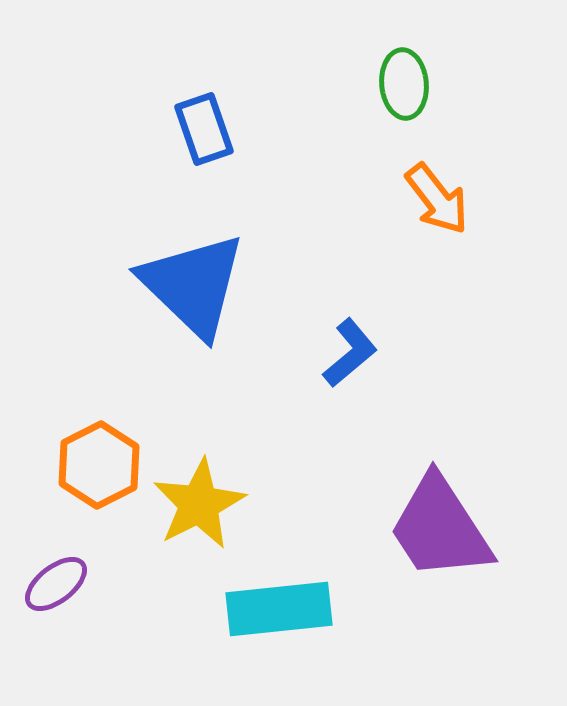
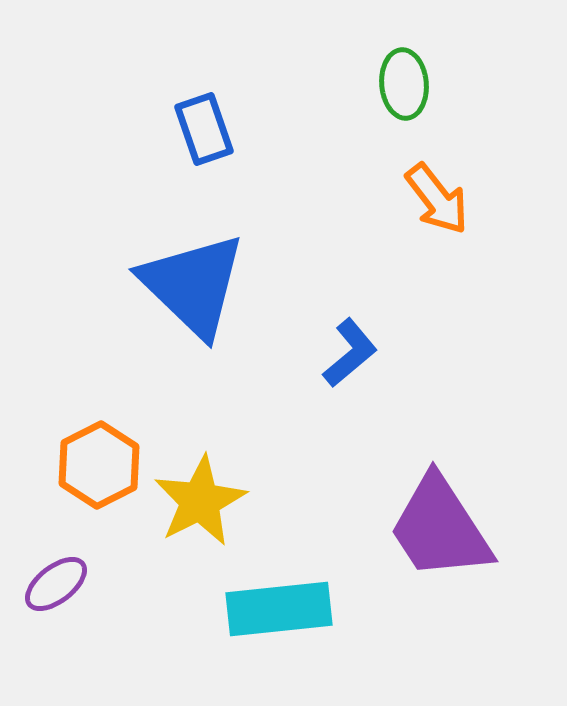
yellow star: moved 1 px right, 3 px up
